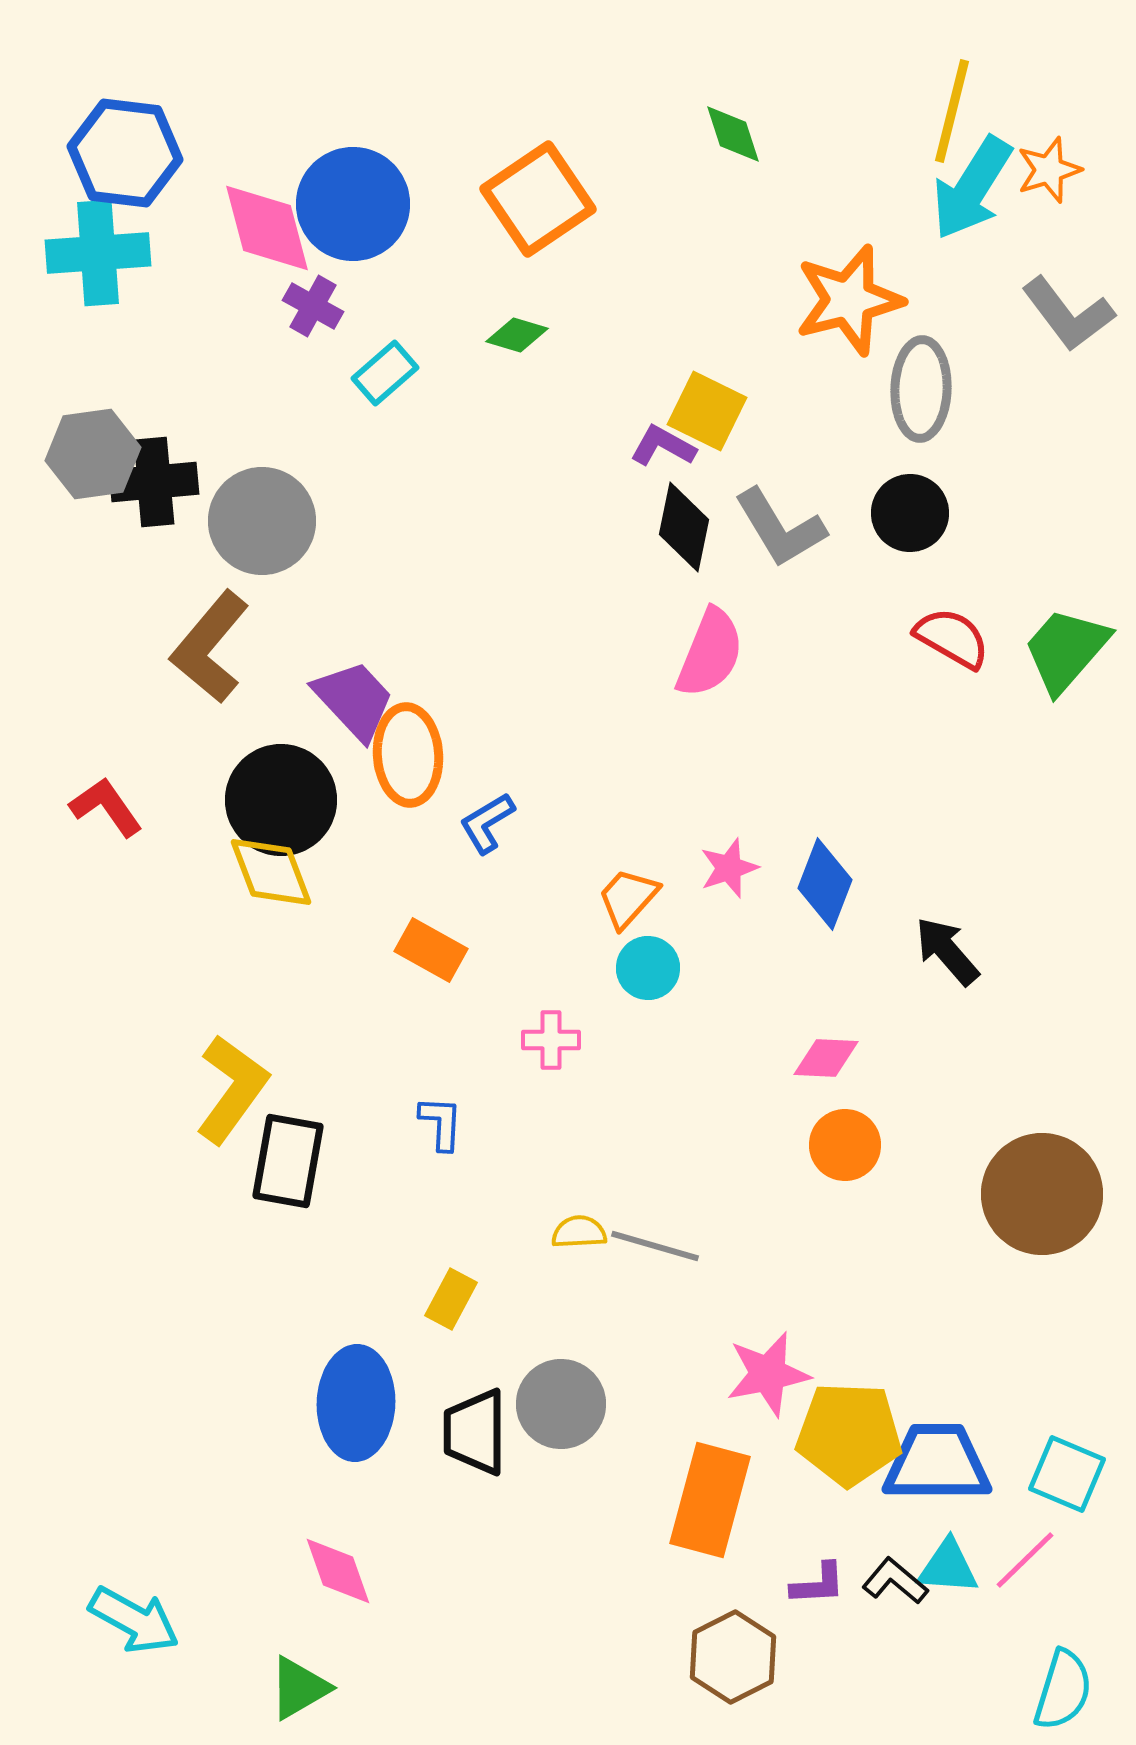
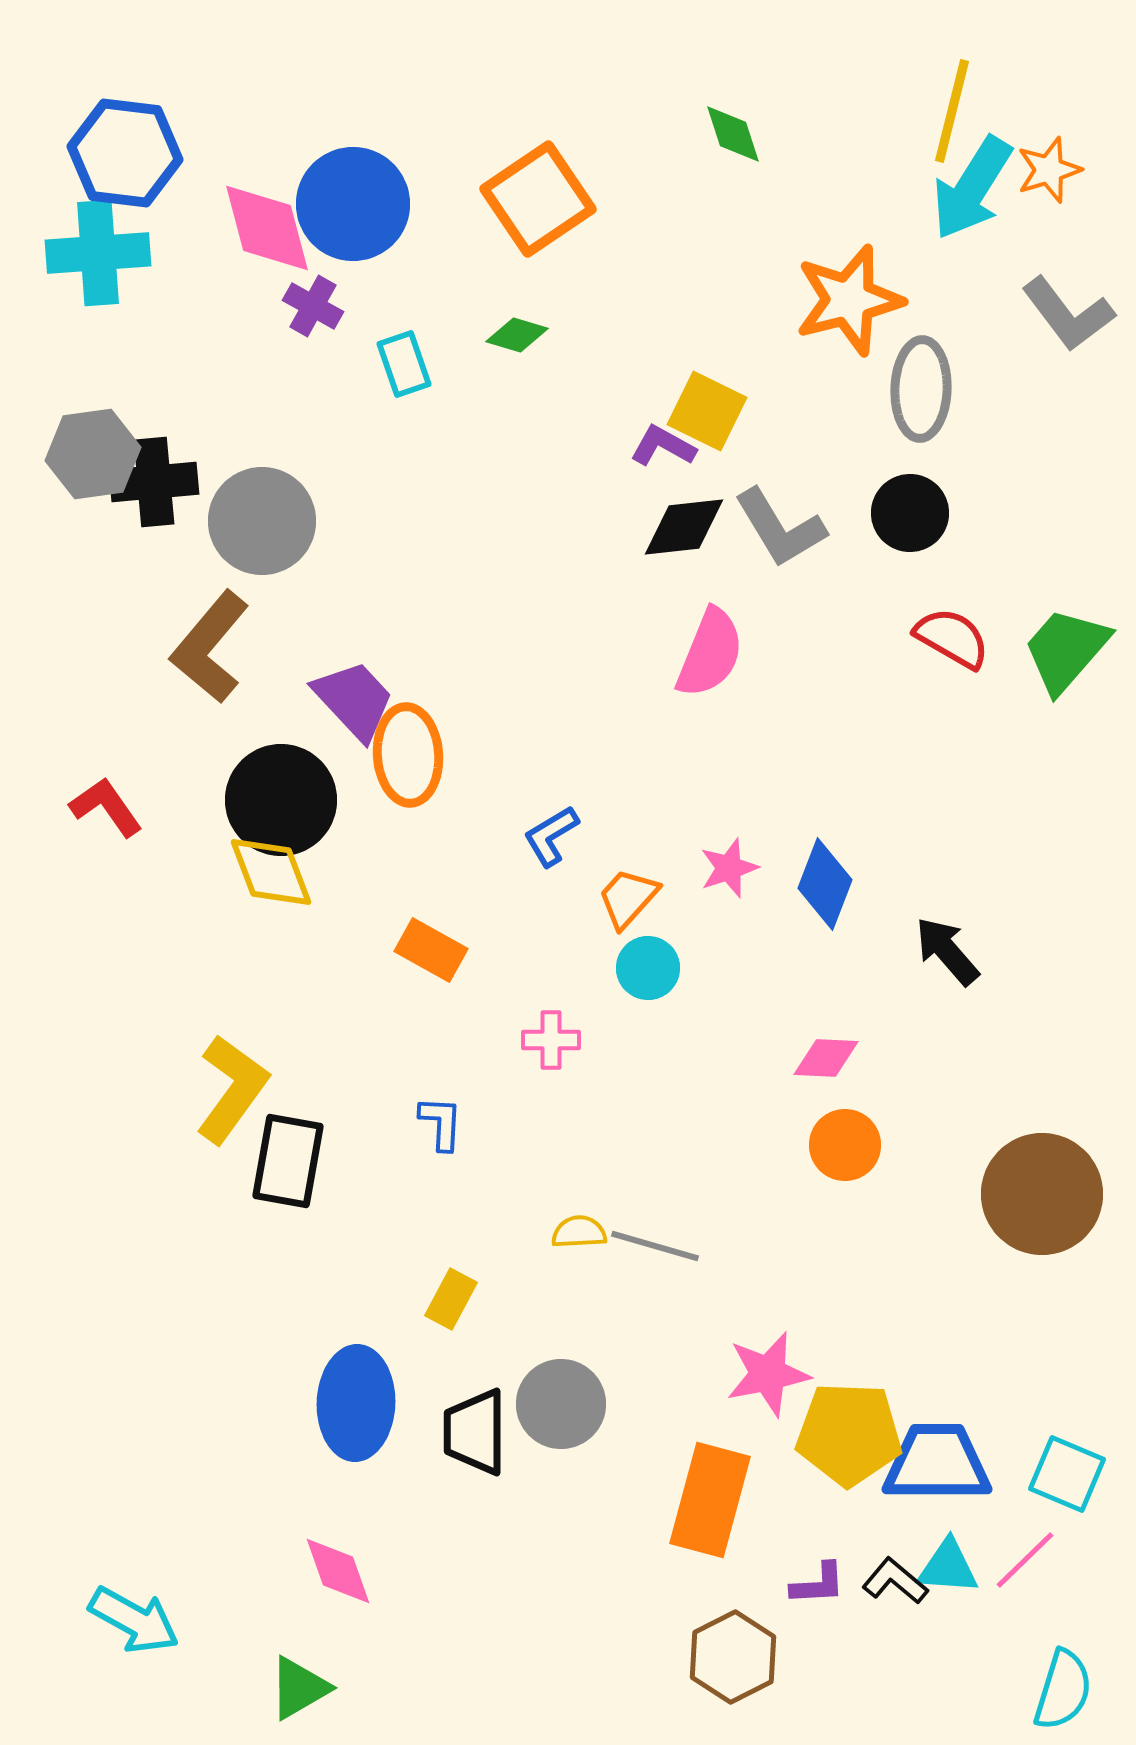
cyan rectangle at (385, 373): moved 19 px right, 9 px up; rotated 68 degrees counterclockwise
black diamond at (684, 527): rotated 72 degrees clockwise
blue L-shape at (487, 823): moved 64 px right, 13 px down
